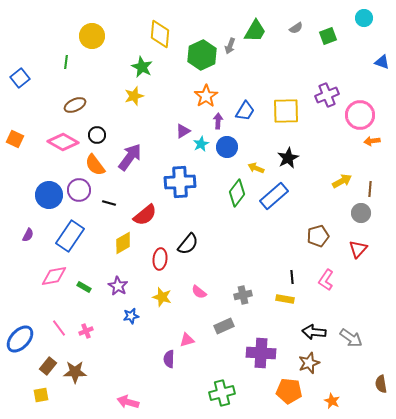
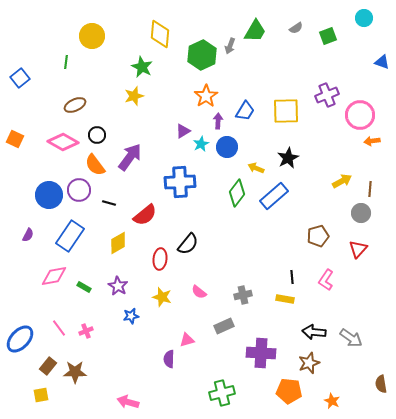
yellow diamond at (123, 243): moved 5 px left
